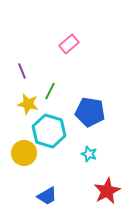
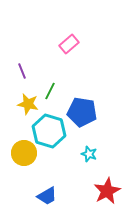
blue pentagon: moved 8 px left
